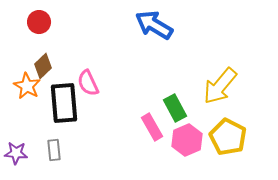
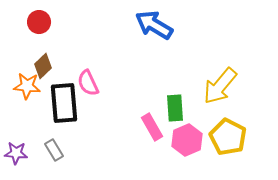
orange star: rotated 24 degrees counterclockwise
green rectangle: rotated 24 degrees clockwise
gray rectangle: rotated 25 degrees counterclockwise
